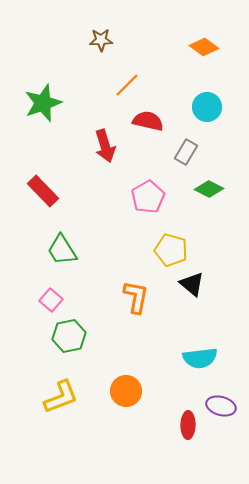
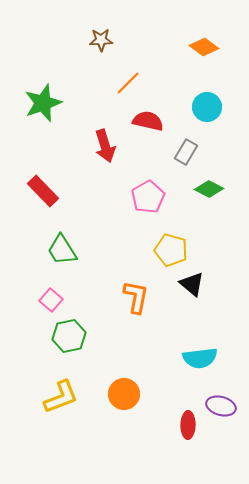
orange line: moved 1 px right, 2 px up
orange circle: moved 2 px left, 3 px down
